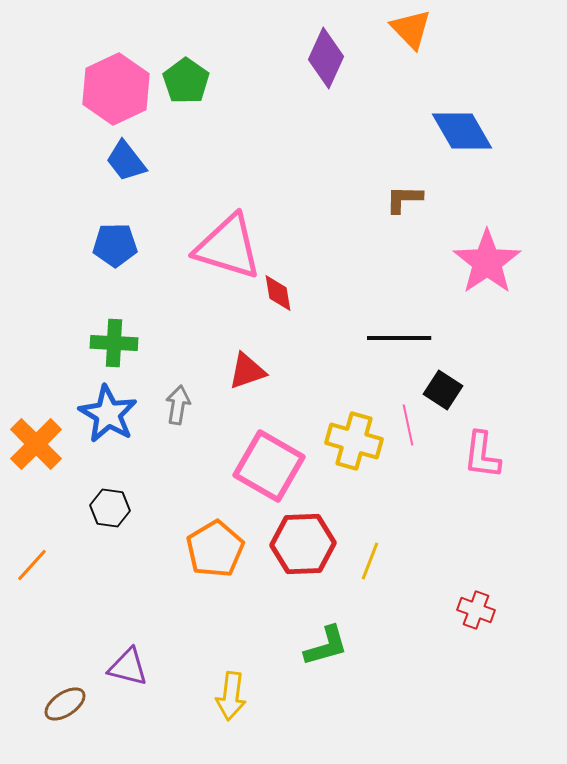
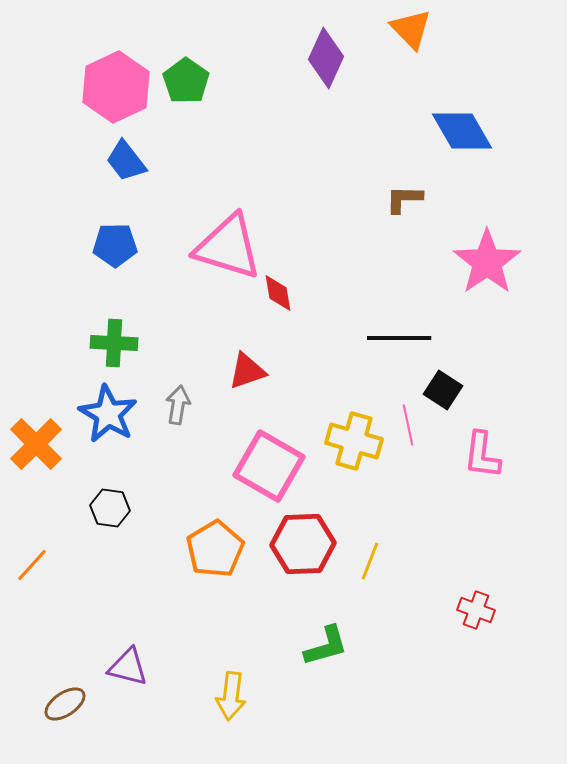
pink hexagon: moved 2 px up
